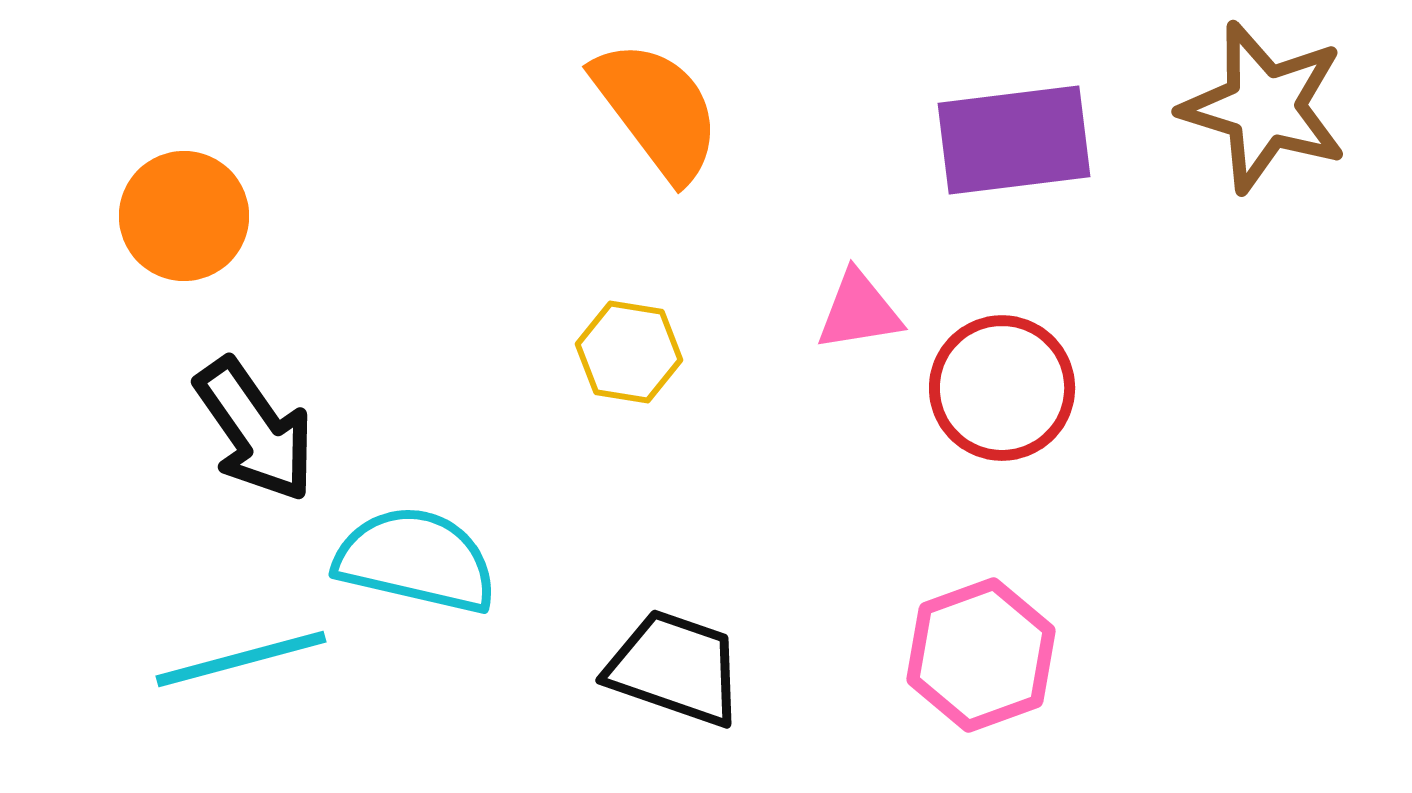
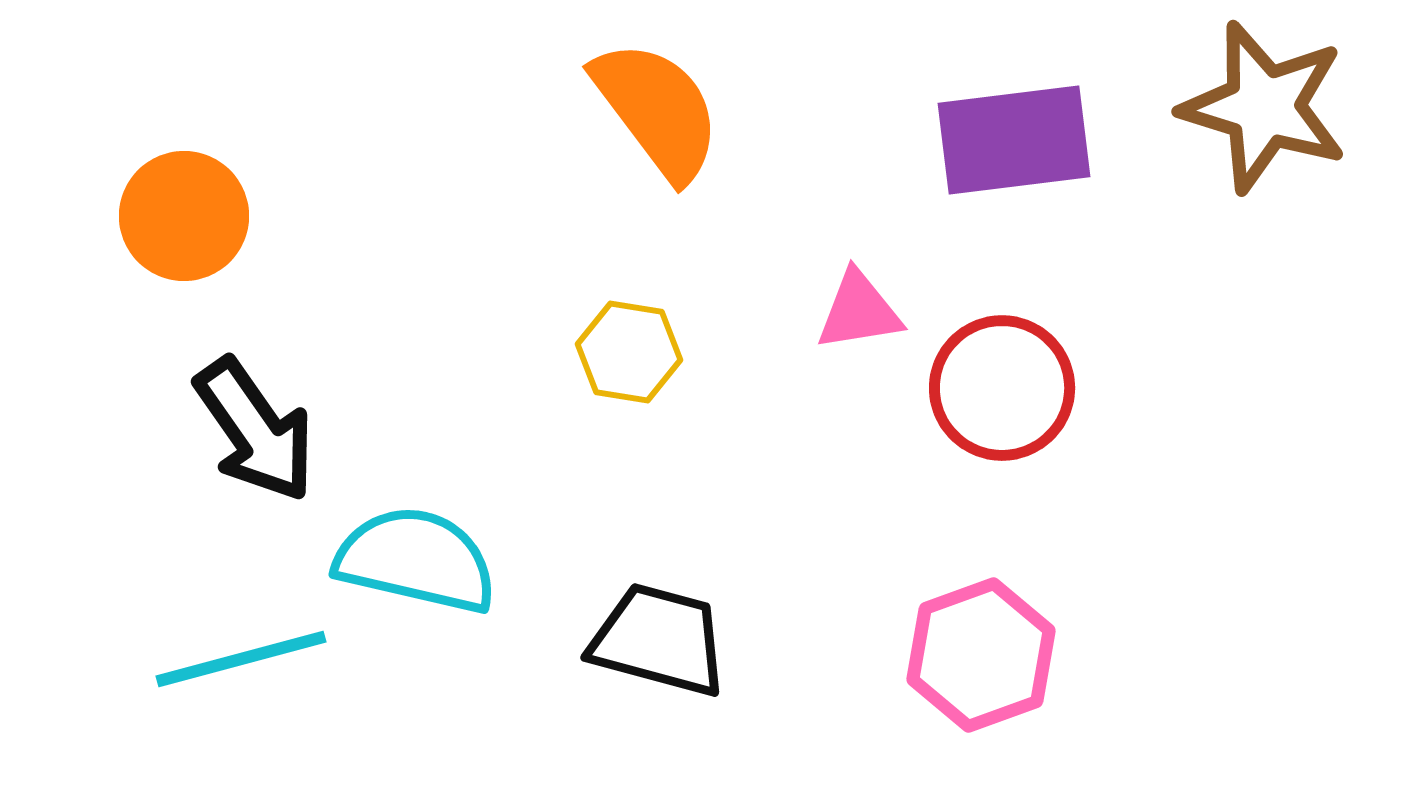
black trapezoid: moved 16 px left, 28 px up; rotated 4 degrees counterclockwise
